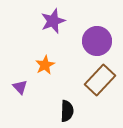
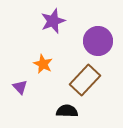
purple circle: moved 1 px right
orange star: moved 2 px left, 1 px up; rotated 18 degrees counterclockwise
brown rectangle: moved 15 px left
black semicircle: rotated 90 degrees counterclockwise
